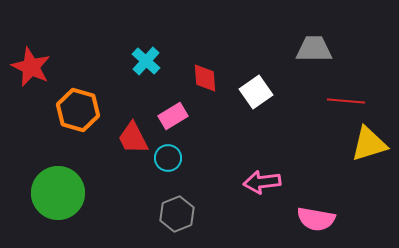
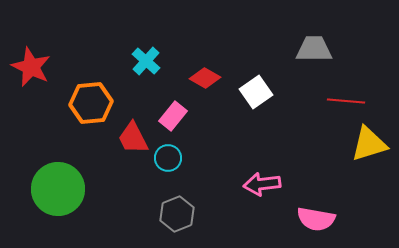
red diamond: rotated 56 degrees counterclockwise
orange hexagon: moved 13 px right, 7 px up; rotated 21 degrees counterclockwise
pink rectangle: rotated 20 degrees counterclockwise
pink arrow: moved 2 px down
green circle: moved 4 px up
